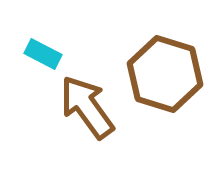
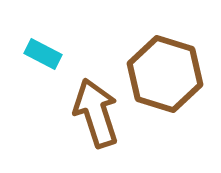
brown arrow: moved 9 px right, 6 px down; rotated 18 degrees clockwise
